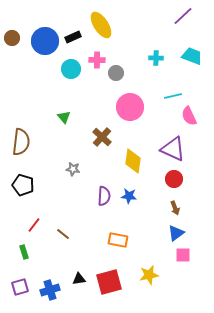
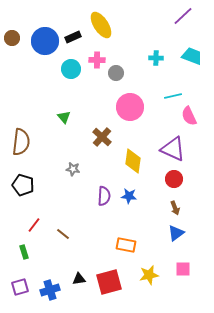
orange rectangle: moved 8 px right, 5 px down
pink square: moved 14 px down
